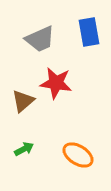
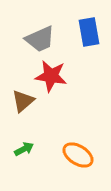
red star: moved 5 px left, 7 px up
